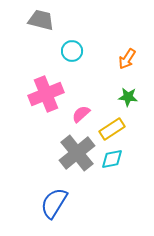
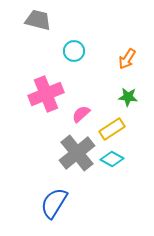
gray trapezoid: moved 3 px left
cyan circle: moved 2 px right
cyan diamond: rotated 40 degrees clockwise
